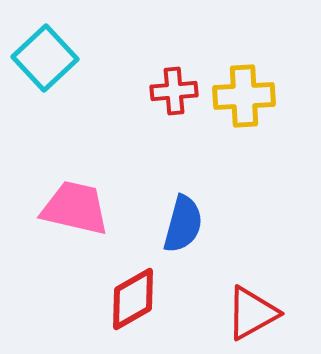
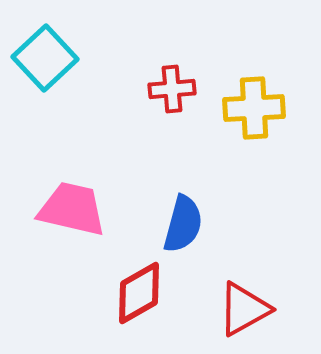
red cross: moved 2 px left, 2 px up
yellow cross: moved 10 px right, 12 px down
pink trapezoid: moved 3 px left, 1 px down
red diamond: moved 6 px right, 6 px up
red triangle: moved 8 px left, 4 px up
